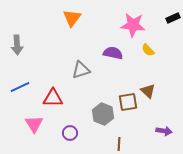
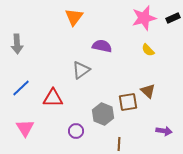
orange triangle: moved 2 px right, 1 px up
pink star: moved 11 px right, 7 px up; rotated 20 degrees counterclockwise
gray arrow: moved 1 px up
purple semicircle: moved 11 px left, 7 px up
gray triangle: rotated 18 degrees counterclockwise
blue line: moved 1 px right, 1 px down; rotated 18 degrees counterclockwise
pink triangle: moved 9 px left, 4 px down
purple circle: moved 6 px right, 2 px up
